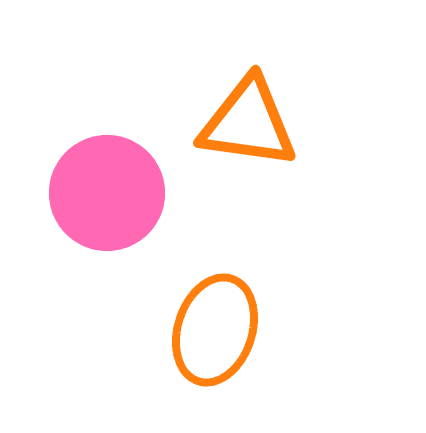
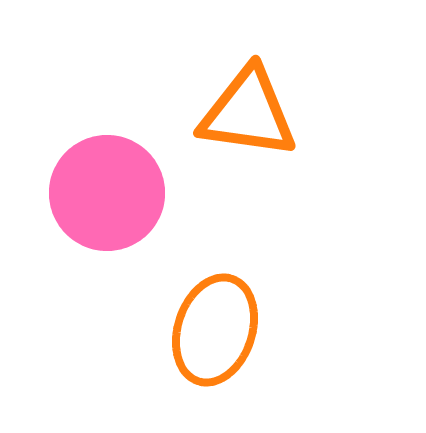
orange triangle: moved 10 px up
